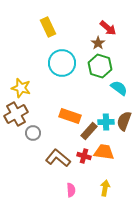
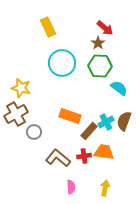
red arrow: moved 3 px left
green hexagon: rotated 15 degrees counterclockwise
cyan cross: rotated 28 degrees counterclockwise
gray circle: moved 1 px right, 1 px up
red cross: rotated 24 degrees counterclockwise
pink semicircle: moved 3 px up
